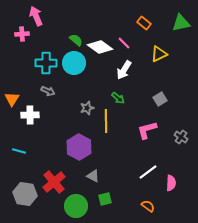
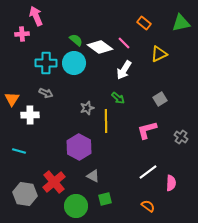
gray arrow: moved 2 px left, 2 px down
